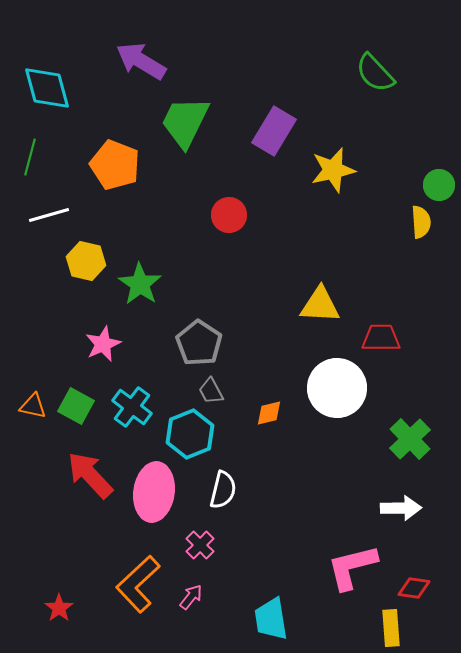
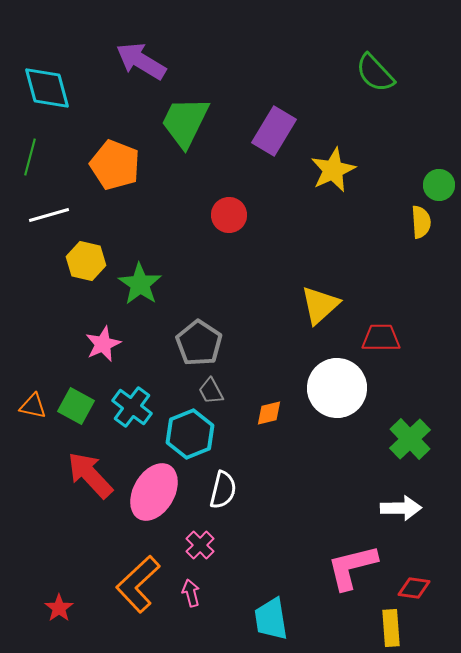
yellow star: rotated 12 degrees counterclockwise
yellow triangle: rotated 45 degrees counterclockwise
pink ellipse: rotated 22 degrees clockwise
pink arrow: moved 4 px up; rotated 52 degrees counterclockwise
